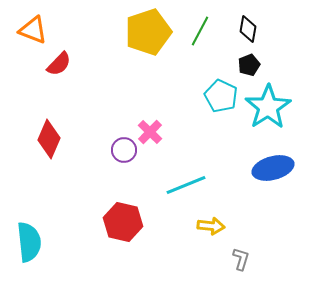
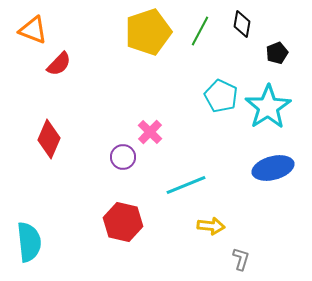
black diamond: moved 6 px left, 5 px up
black pentagon: moved 28 px right, 12 px up
purple circle: moved 1 px left, 7 px down
